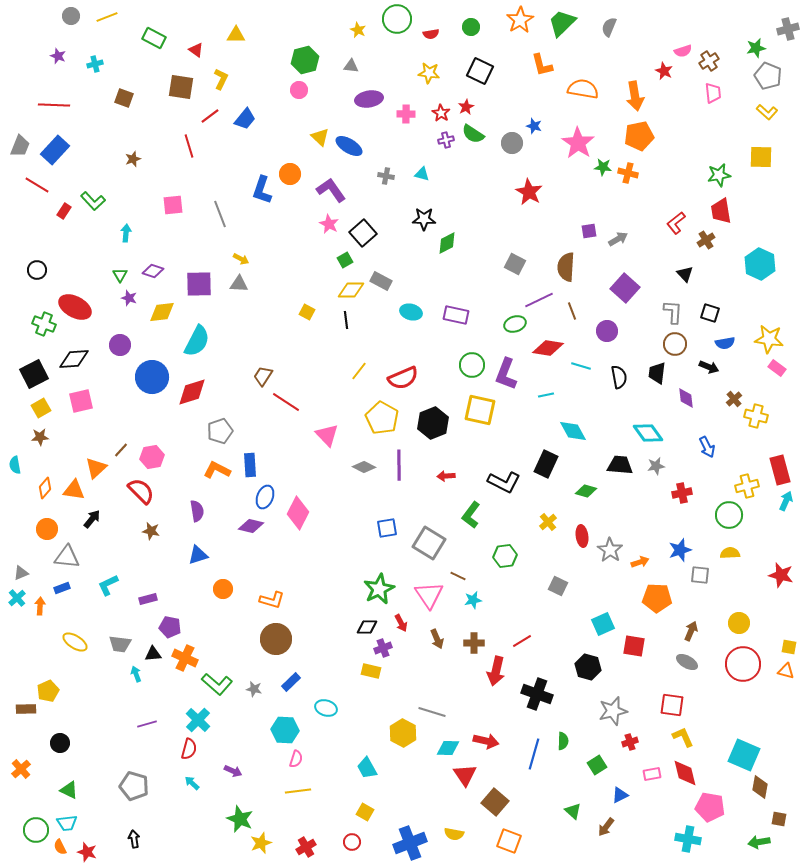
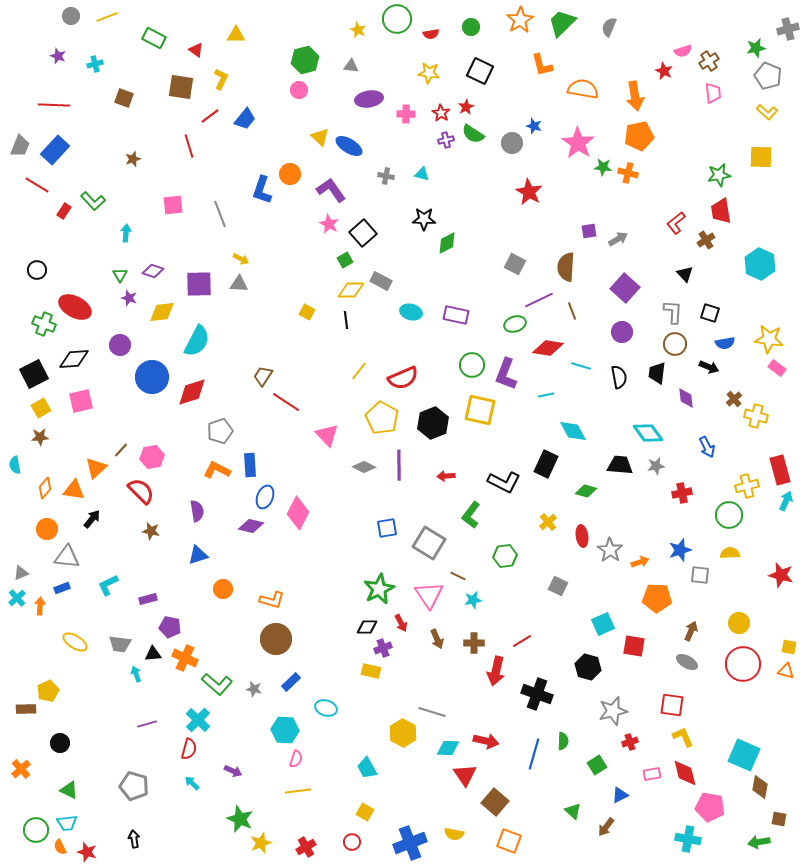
purple circle at (607, 331): moved 15 px right, 1 px down
